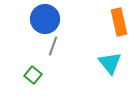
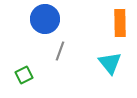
orange rectangle: moved 1 px right, 1 px down; rotated 12 degrees clockwise
gray line: moved 7 px right, 5 px down
green square: moved 9 px left; rotated 24 degrees clockwise
